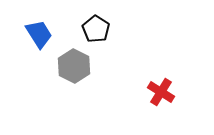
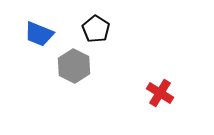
blue trapezoid: rotated 144 degrees clockwise
red cross: moved 1 px left, 1 px down
